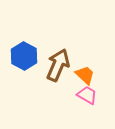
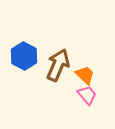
pink trapezoid: rotated 20 degrees clockwise
